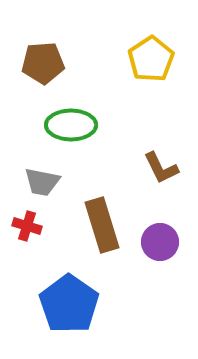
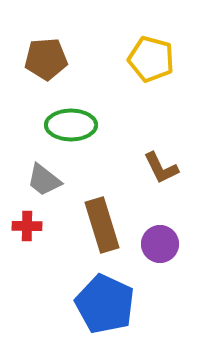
yellow pentagon: rotated 24 degrees counterclockwise
brown pentagon: moved 3 px right, 4 px up
gray trapezoid: moved 2 px right, 2 px up; rotated 27 degrees clockwise
red cross: rotated 16 degrees counterclockwise
purple circle: moved 2 px down
blue pentagon: moved 36 px right; rotated 10 degrees counterclockwise
